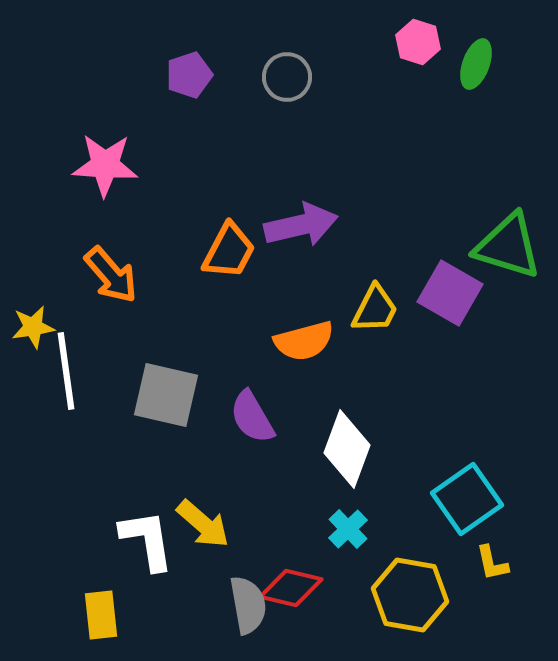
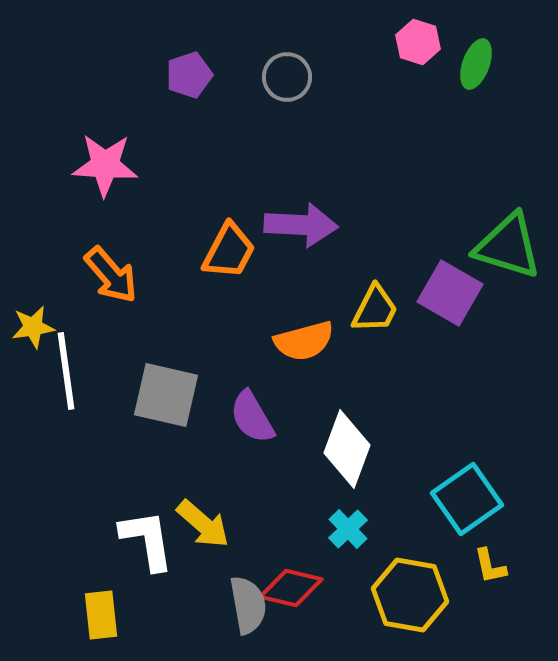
purple arrow: rotated 16 degrees clockwise
yellow L-shape: moved 2 px left, 3 px down
